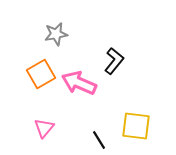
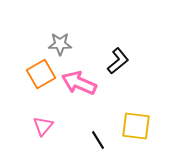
gray star: moved 4 px right, 10 px down; rotated 10 degrees clockwise
black L-shape: moved 4 px right; rotated 12 degrees clockwise
pink triangle: moved 1 px left, 2 px up
black line: moved 1 px left
